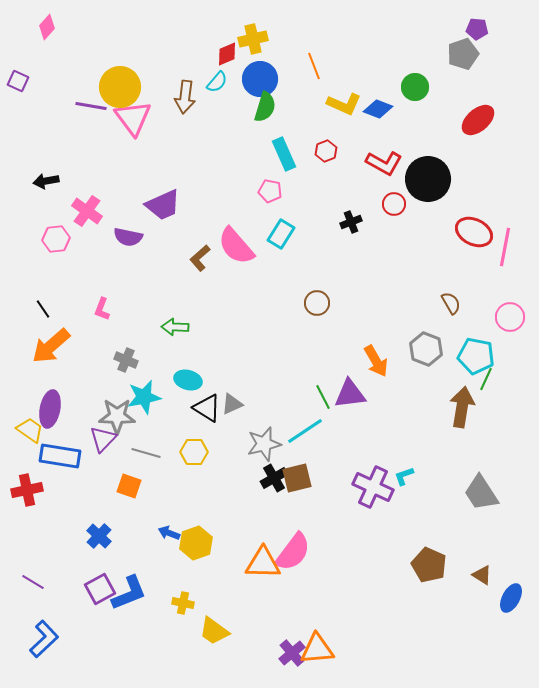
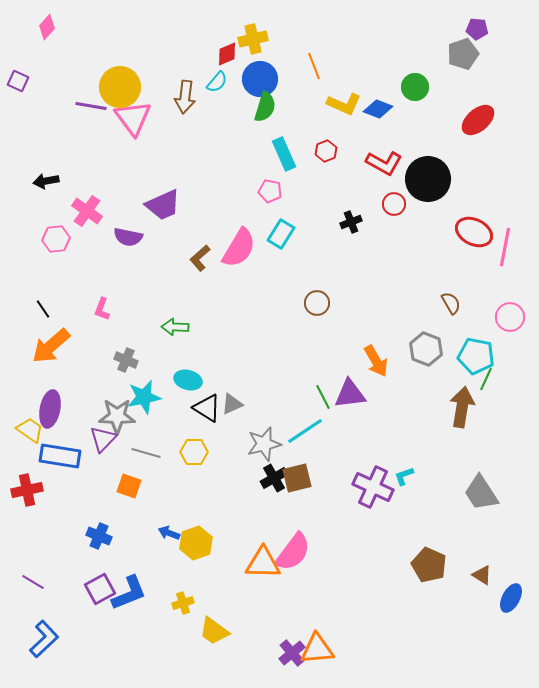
pink semicircle at (236, 246): moved 3 px right, 2 px down; rotated 108 degrees counterclockwise
blue cross at (99, 536): rotated 20 degrees counterclockwise
yellow cross at (183, 603): rotated 30 degrees counterclockwise
